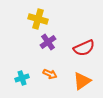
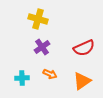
purple cross: moved 6 px left, 5 px down
cyan cross: rotated 16 degrees clockwise
